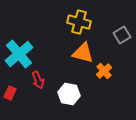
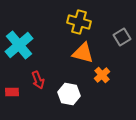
gray square: moved 2 px down
cyan cross: moved 9 px up
orange cross: moved 2 px left, 4 px down
red rectangle: moved 2 px right, 1 px up; rotated 64 degrees clockwise
